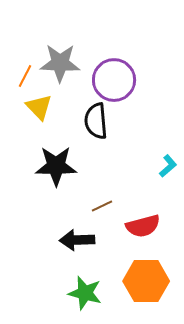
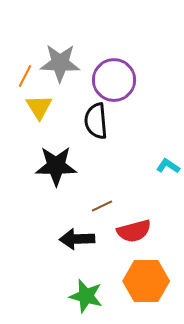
yellow triangle: rotated 12 degrees clockwise
cyan L-shape: rotated 105 degrees counterclockwise
red semicircle: moved 9 px left, 5 px down
black arrow: moved 1 px up
green star: moved 1 px right, 3 px down
